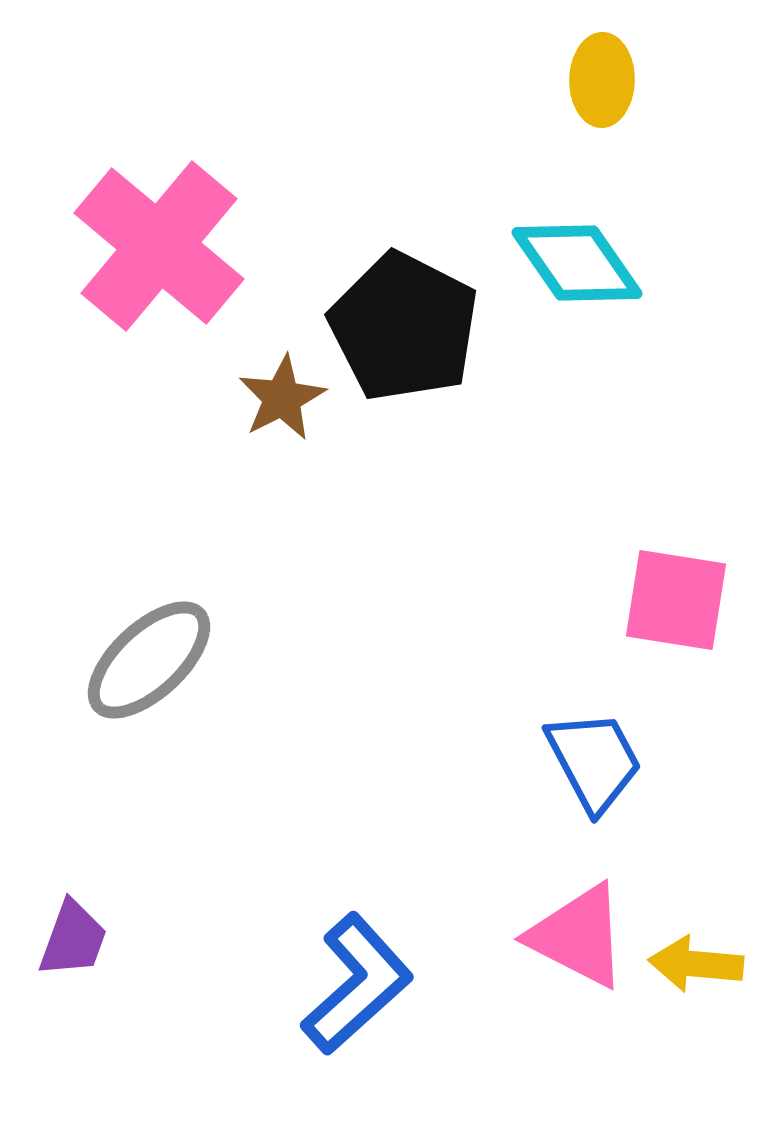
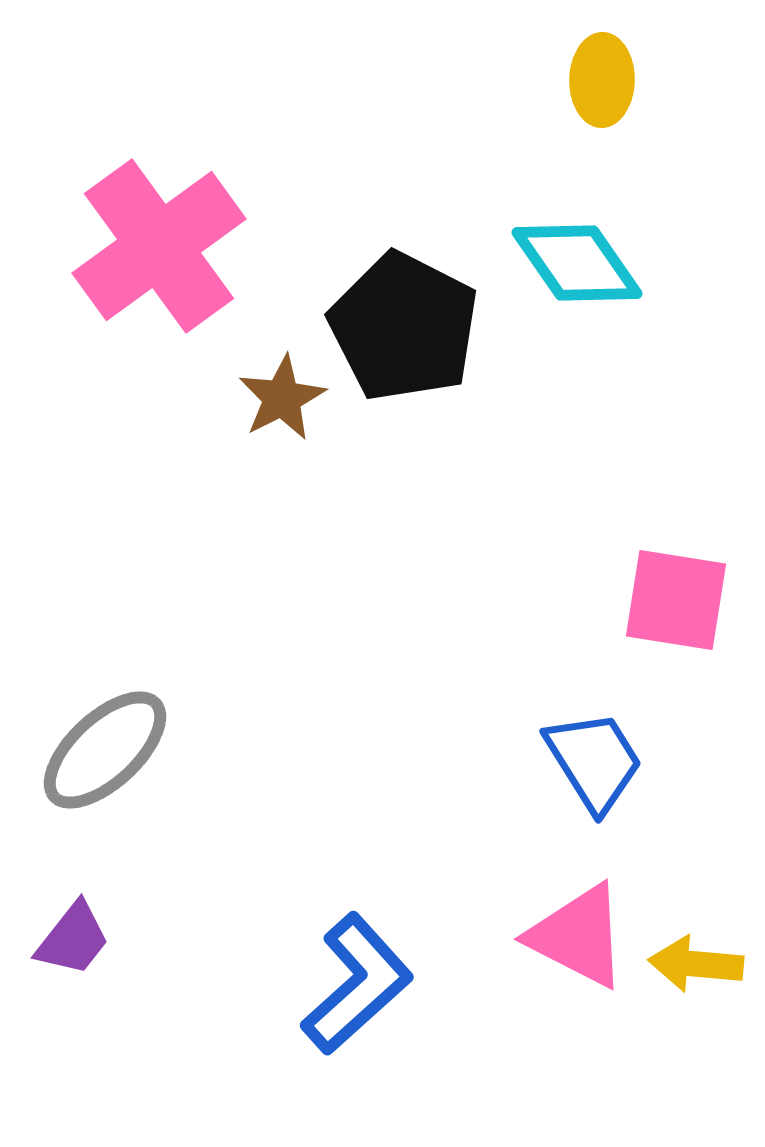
pink cross: rotated 14 degrees clockwise
gray ellipse: moved 44 px left, 90 px down
blue trapezoid: rotated 4 degrees counterclockwise
purple trapezoid: rotated 18 degrees clockwise
